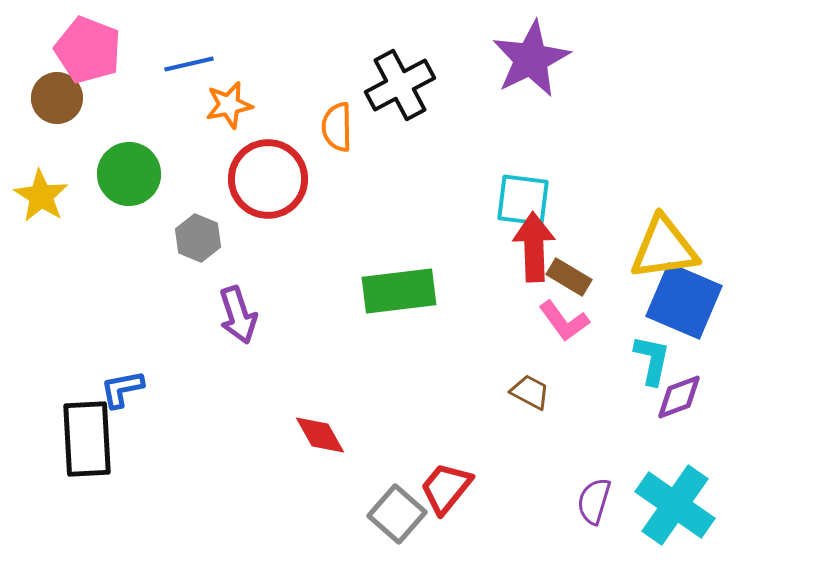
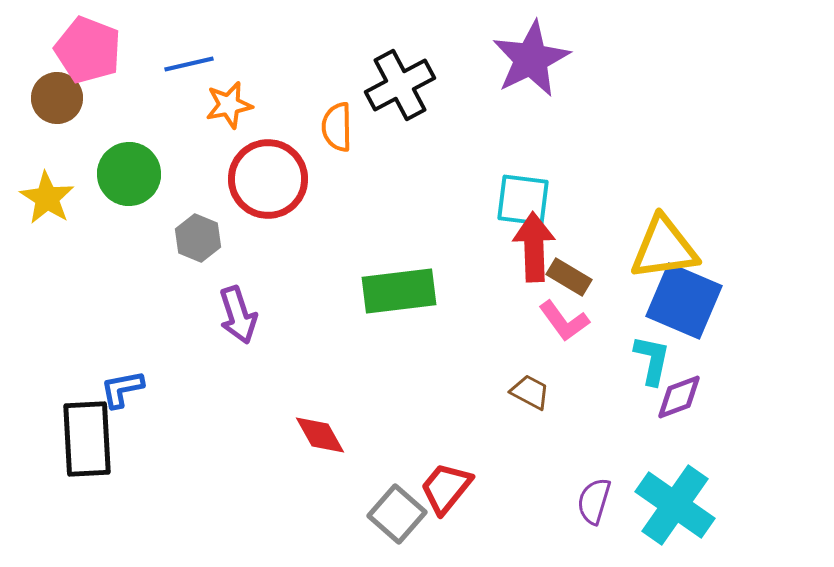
yellow star: moved 6 px right, 2 px down
